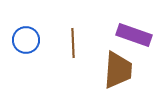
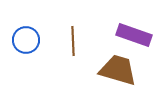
brown line: moved 2 px up
brown trapezoid: rotated 78 degrees counterclockwise
